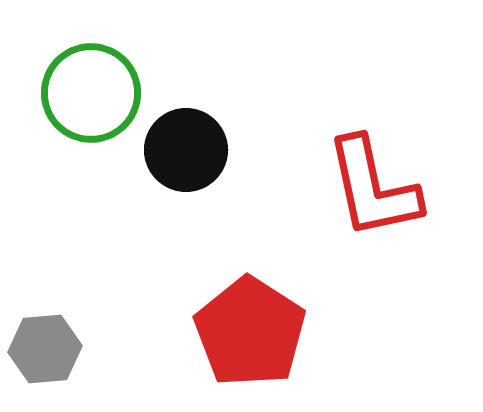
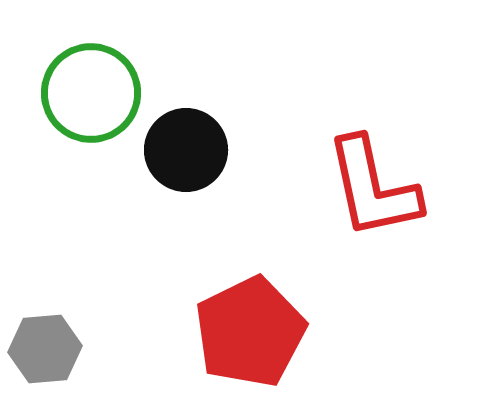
red pentagon: rotated 13 degrees clockwise
